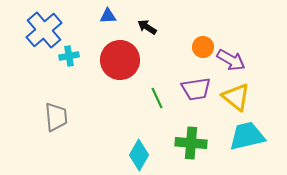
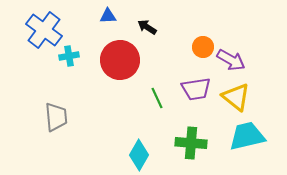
blue cross: rotated 12 degrees counterclockwise
